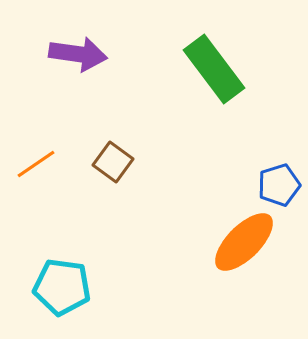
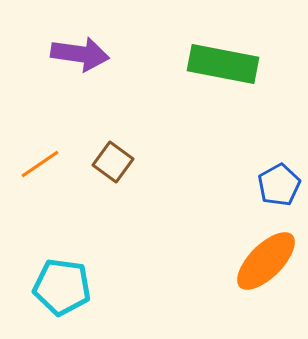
purple arrow: moved 2 px right
green rectangle: moved 9 px right, 5 px up; rotated 42 degrees counterclockwise
orange line: moved 4 px right
blue pentagon: rotated 12 degrees counterclockwise
orange ellipse: moved 22 px right, 19 px down
